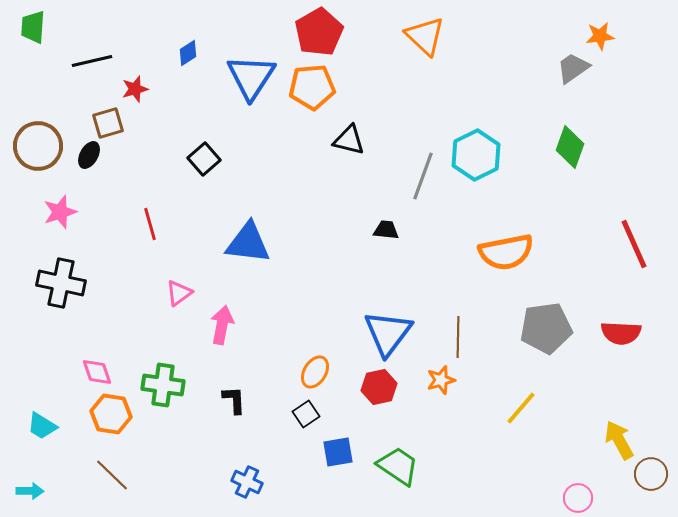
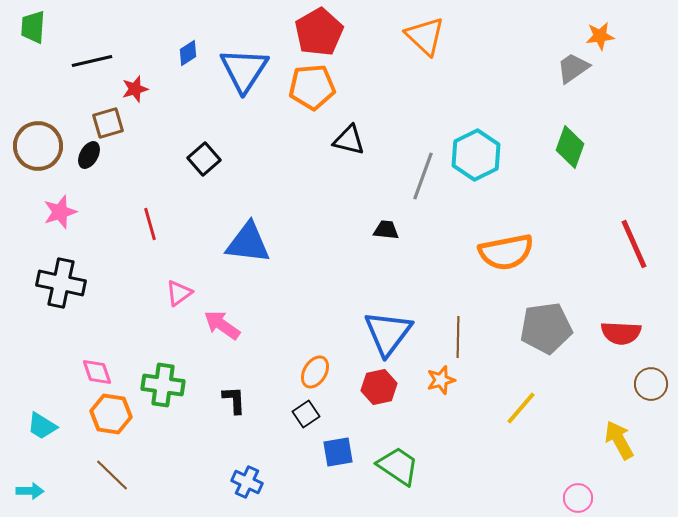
blue triangle at (251, 77): moved 7 px left, 7 px up
pink arrow at (222, 325): rotated 66 degrees counterclockwise
brown circle at (651, 474): moved 90 px up
